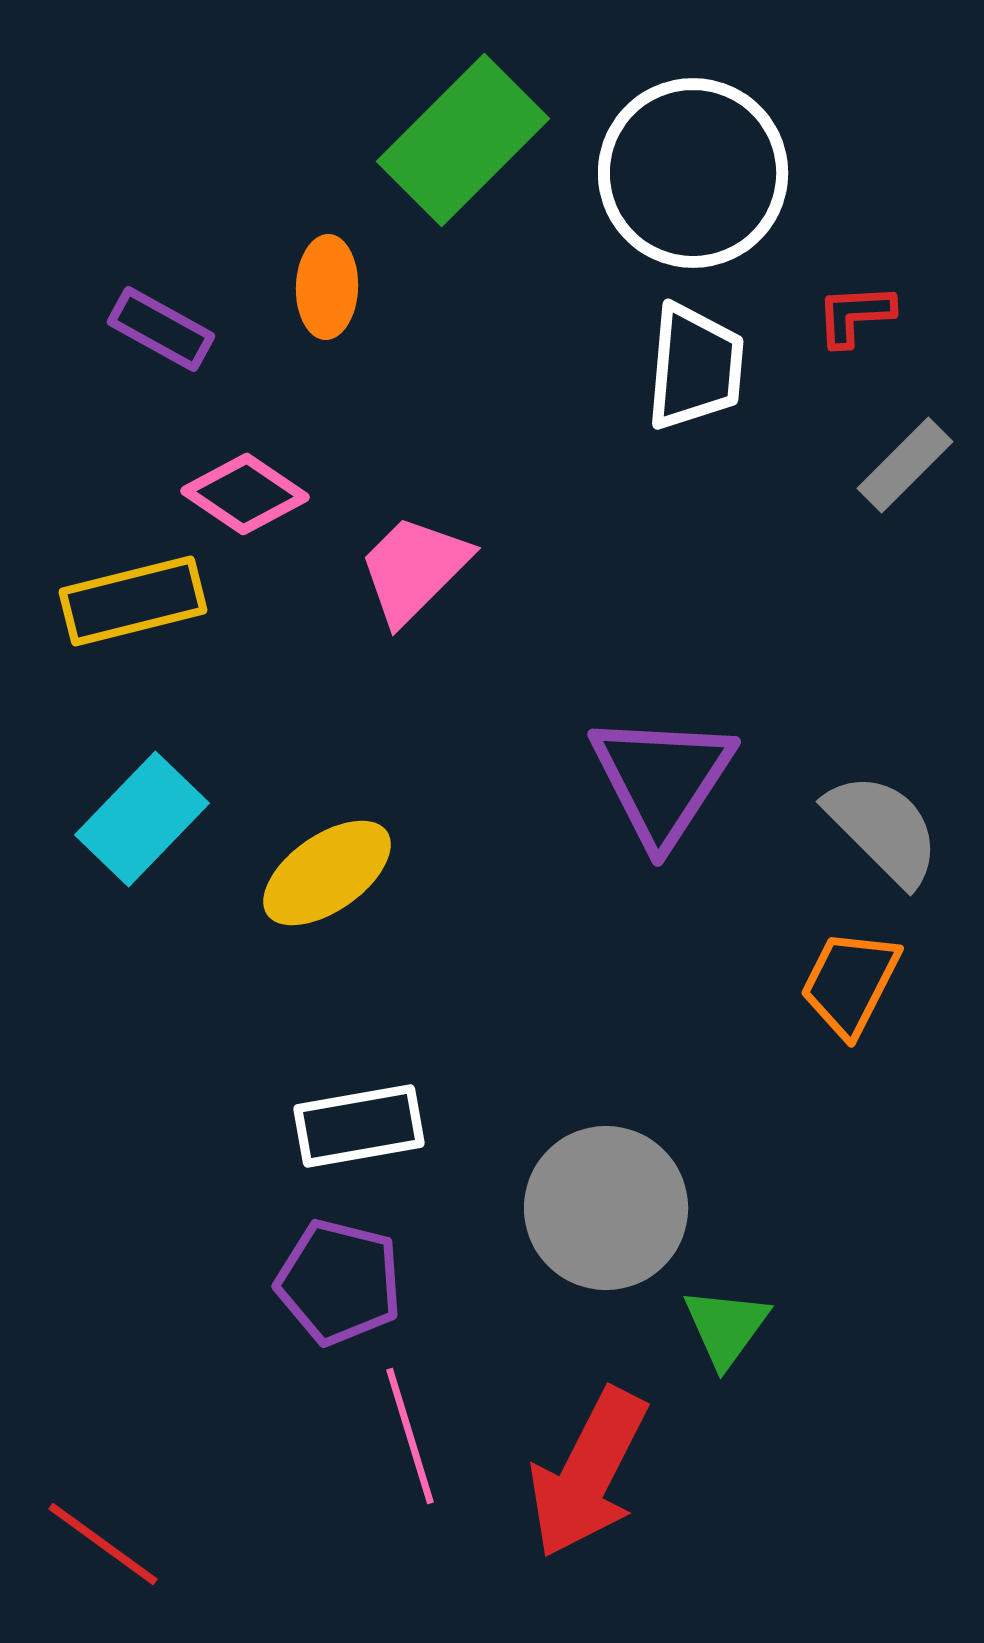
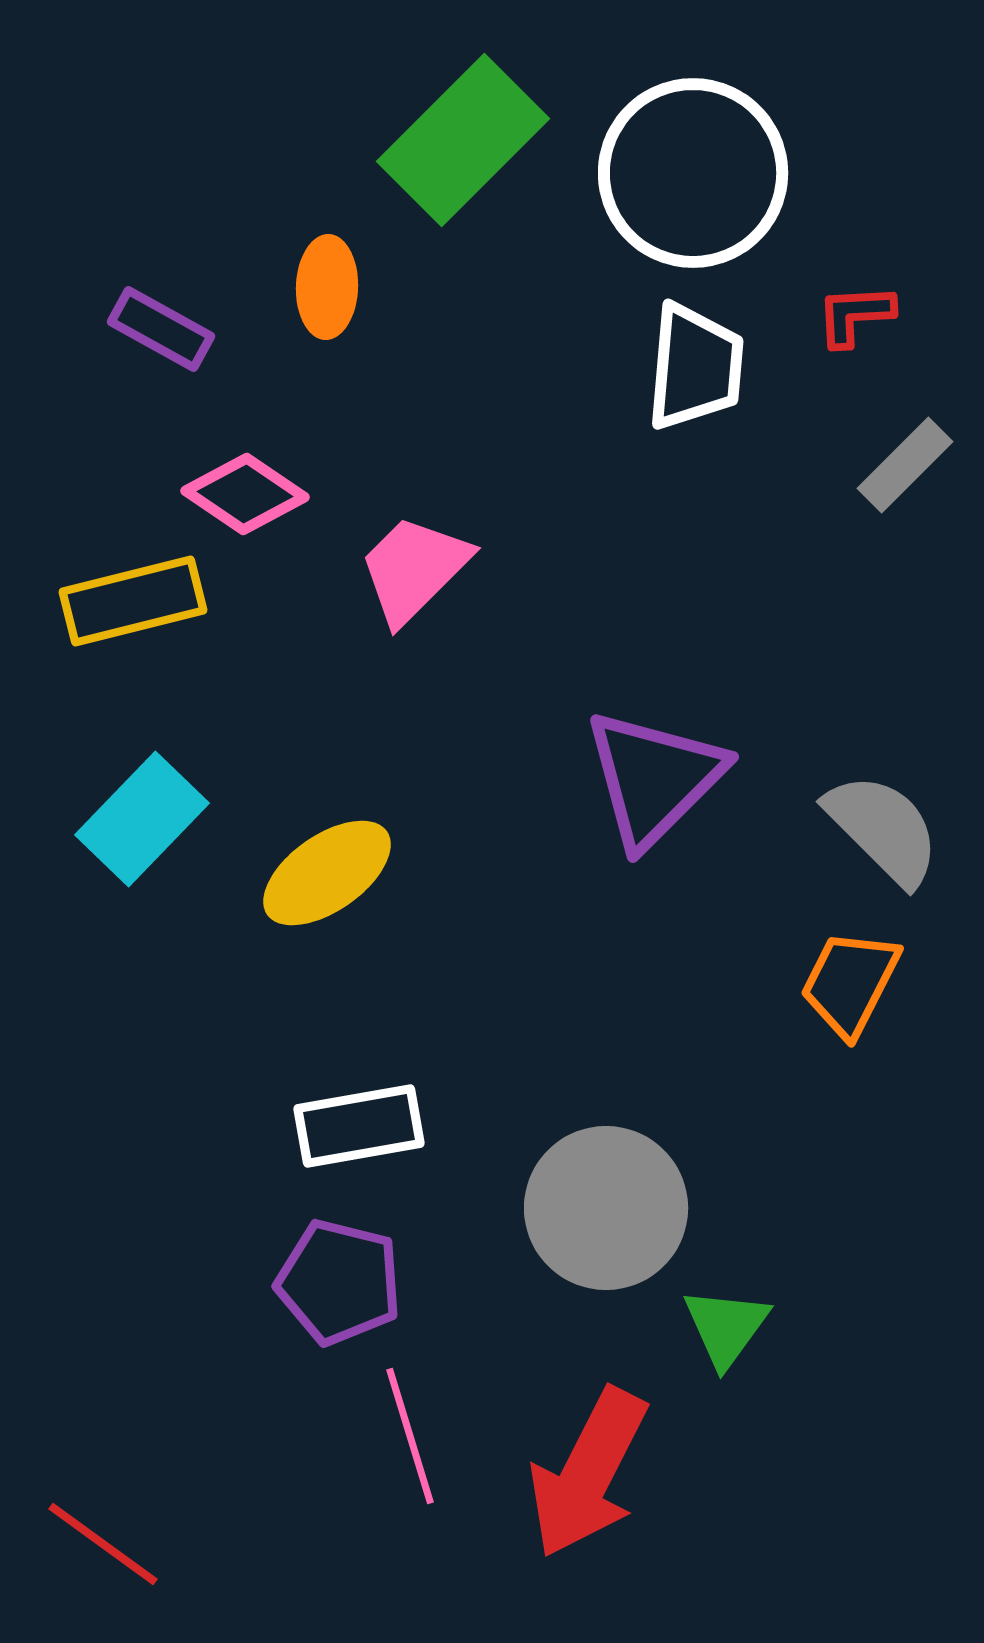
purple triangle: moved 8 px left, 1 px up; rotated 12 degrees clockwise
